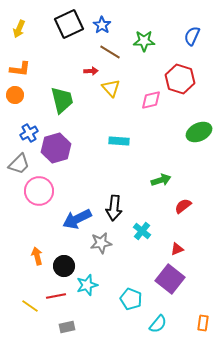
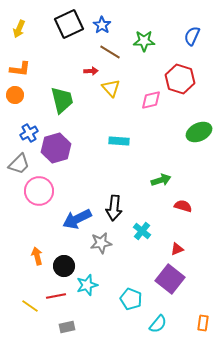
red semicircle: rotated 54 degrees clockwise
